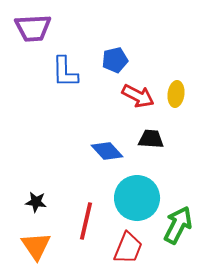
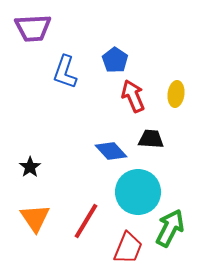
blue pentagon: rotated 25 degrees counterclockwise
blue L-shape: rotated 20 degrees clockwise
red arrow: moved 5 px left; rotated 140 degrees counterclockwise
blue diamond: moved 4 px right
cyan circle: moved 1 px right, 6 px up
black star: moved 6 px left, 35 px up; rotated 30 degrees clockwise
red line: rotated 18 degrees clockwise
green arrow: moved 8 px left, 3 px down
orange triangle: moved 1 px left, 28 px up
